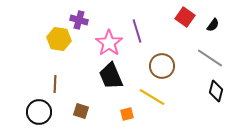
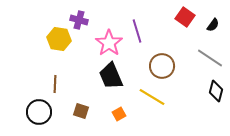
orange square: moved 8 px left; rotated 16 degrees counterclockwise
